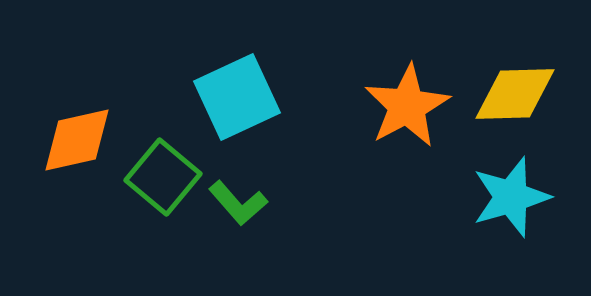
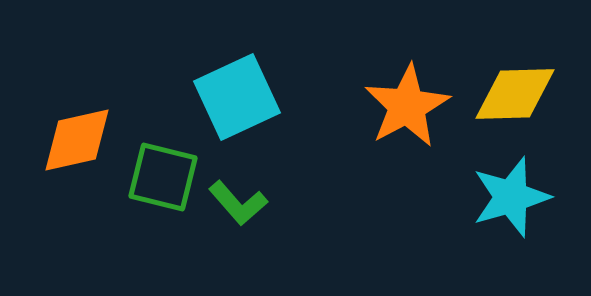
green square: rotated 26 degrees counterclockwise
